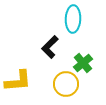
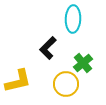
black L-shape: moved 2 px left, 1 px down
yellow L-shape: rotated 8 degrees counterclockwise
